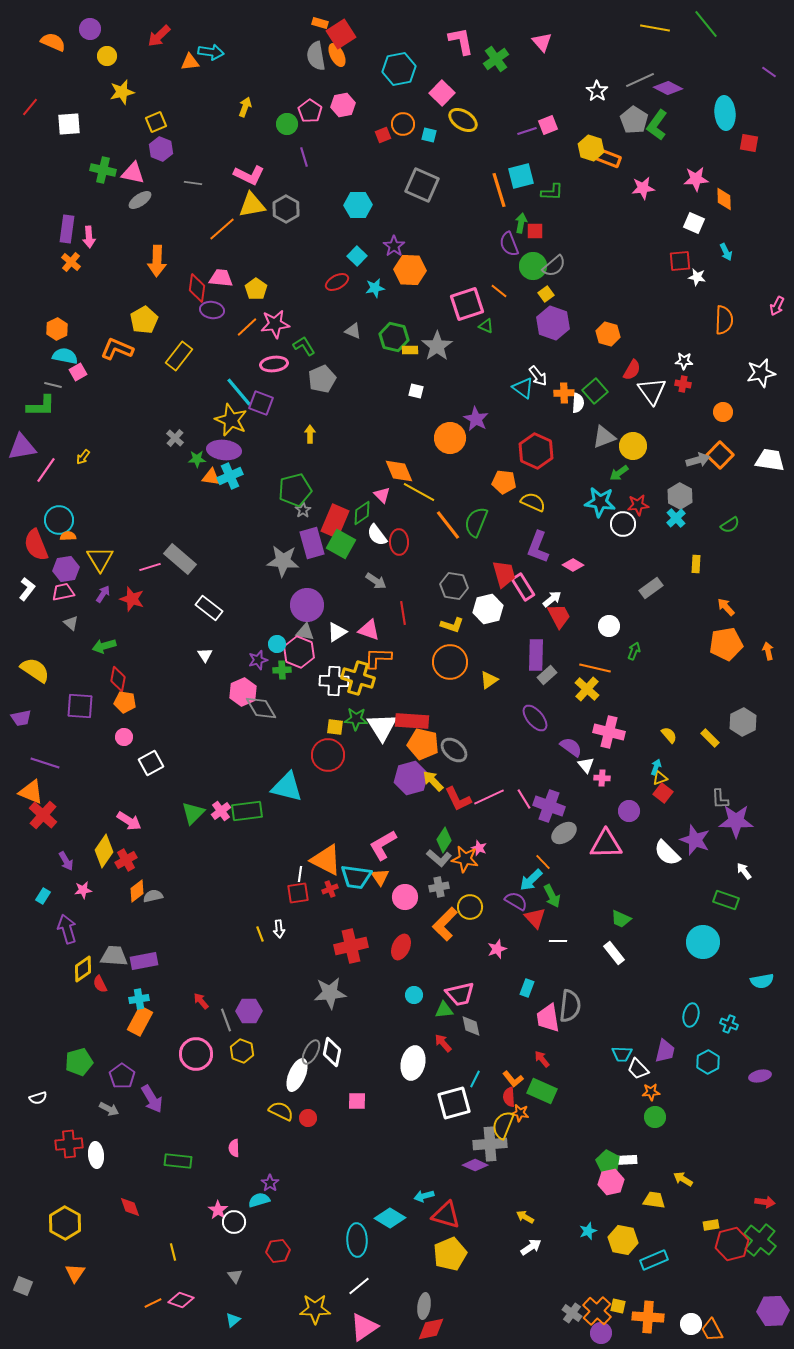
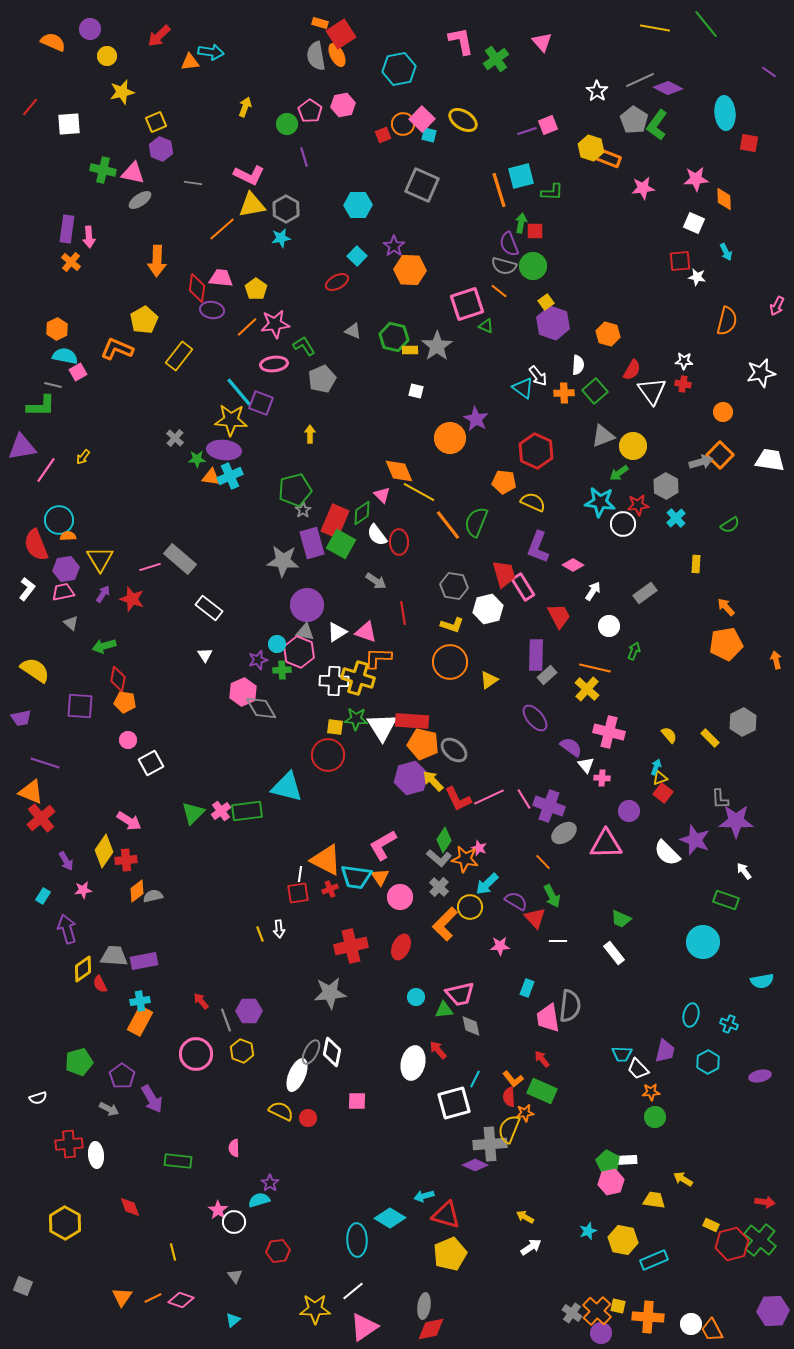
pink square at (442, 93): moved 20 px left, 26 px down
gray semicircle at (554, 266): moved 50 px left; rotated 55 degrees clockwise
cyan star at (375, 288): moved 94 px left, 50 px up
yellow square at (546, 294): moved 8 px down
orange semicircle at (724, 320): moved 3 px right, 1 px down; rotated 12 degrees clockwise
white semicircle at (578, 403): moved 38 px up
yellow star at (231, 420): rotated 20 degrees counterclockwise
gray triangle at (604, 437): moved 1 px left, 1 px up
gray arrow at (698, 460): moved 3 px right, 2 px down
gray hexagon at (680, 496): moved 14 px left, 10 px up
gray rectangle at (651, 588): moved 6 px left, 5 px down
white arrow at (552, 599): moved 41 px right, 8 px up; rotated 18 degrees counterclockwise
pink triangle at (369, 630): moved 3 px left, 2 px down
orange arrow at (768, 651): moved 8 px right, 9 px down
pink circle at (124, 737): moved 4 px right, 3 px down
red cross at (43, 815): moved 2 px left, 3 px down; rotated 8 degrees clockwise
red cross at (126, 860): rotated 25 degrees clockwise
cyan arrow at (531, 880): moved 44 px left, 4 px down
gray cross at (439, 887): rotated 36 degrees counterclockwise
pink circle at (405, 897): moved 5 px left
pink star at (497, 949): moved 3 px right, 3 px up; rotated 18 degrees clockwise
cyan circle at (414, 995): moved 2 px right, 2 px down
cyan cross at (139, 999): moved 1 px right, 2 px down
red arrow at (443, 1043): moved 5 px left, 7 px down
orange star at (520, 1113): moved 5 px right; rotated 18 degrees counterclockwise
yellow semicircle at (503, 1125): moved 6 px right, 4 px down
yellow rectangle at (711, 1225): rotated 35 degrees clockwise
orange triangle at (75, 1273): moved 47 px right, 24 px down
white line at (359, 1286): moved 6 px left, 5 px down
orange line at (153, 1303): moved 5 px up
